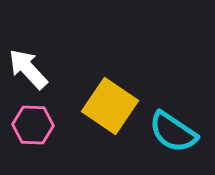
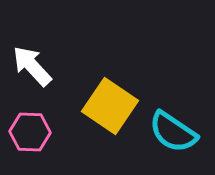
white arrow: moved 4 px right, 3 px up
pink hexagon: moved 3 px left, 7 px down
